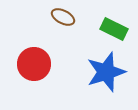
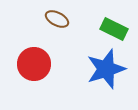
brown ellipse: moved 6 px left, 2 px down
blue star: moved 3 px up
